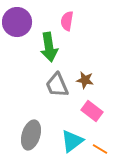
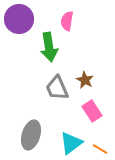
purple circle: moved 2 px right, 3 px up
brown star: rotated 18 degrees clockwise
gray trapezoid: moved 3 px down
pink rectangle: rotated 20 degrees clockwise
cyan triangle: moved 1 px left, 2 px down
